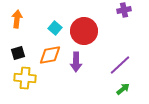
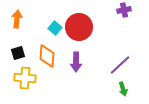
red circle: moved 5 px left, 4 px up
orange diamond: moved 3 px left, 1 px down; rotated 75 degrees counterclockwise
green arrow: rotated 112 degrees clockwise
